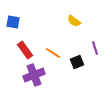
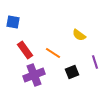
yellow semicircle: moved 5 px right, 14 px down
purple line: moved 14 px down
black square: moved 5 px left, 10 px down
